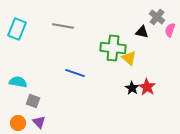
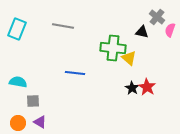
blue line: rotated 12 degrees counterclockwise
gray square: rotated 24 degrees counterclockwise
purple triangle: moved 1 px right; rotated 16 degrees counterclockwise
